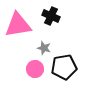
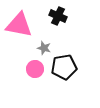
black cross: moved 7 px right
pink triangle: moved 1 px right; rotated 20 degrees clockwise
